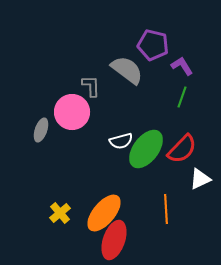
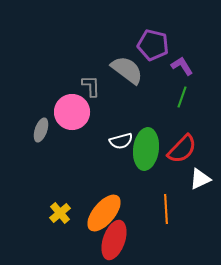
green ellipse: rotated 30 degrees counterclockwise
